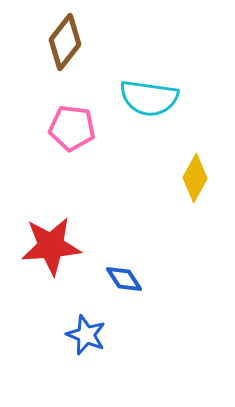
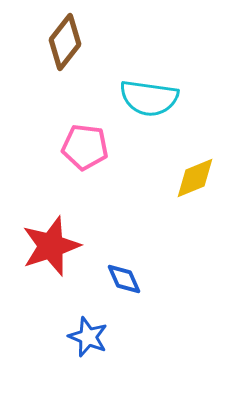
pink pentagon: moved 13 px right, 19 px down
yellow diamond: rotated 39 degrees clockwise
red star: rotated 14 degrees counterclockwise
blue diamond: rotated 9 degrees clockwise
blue star: moved 2 px right, 2 px down
